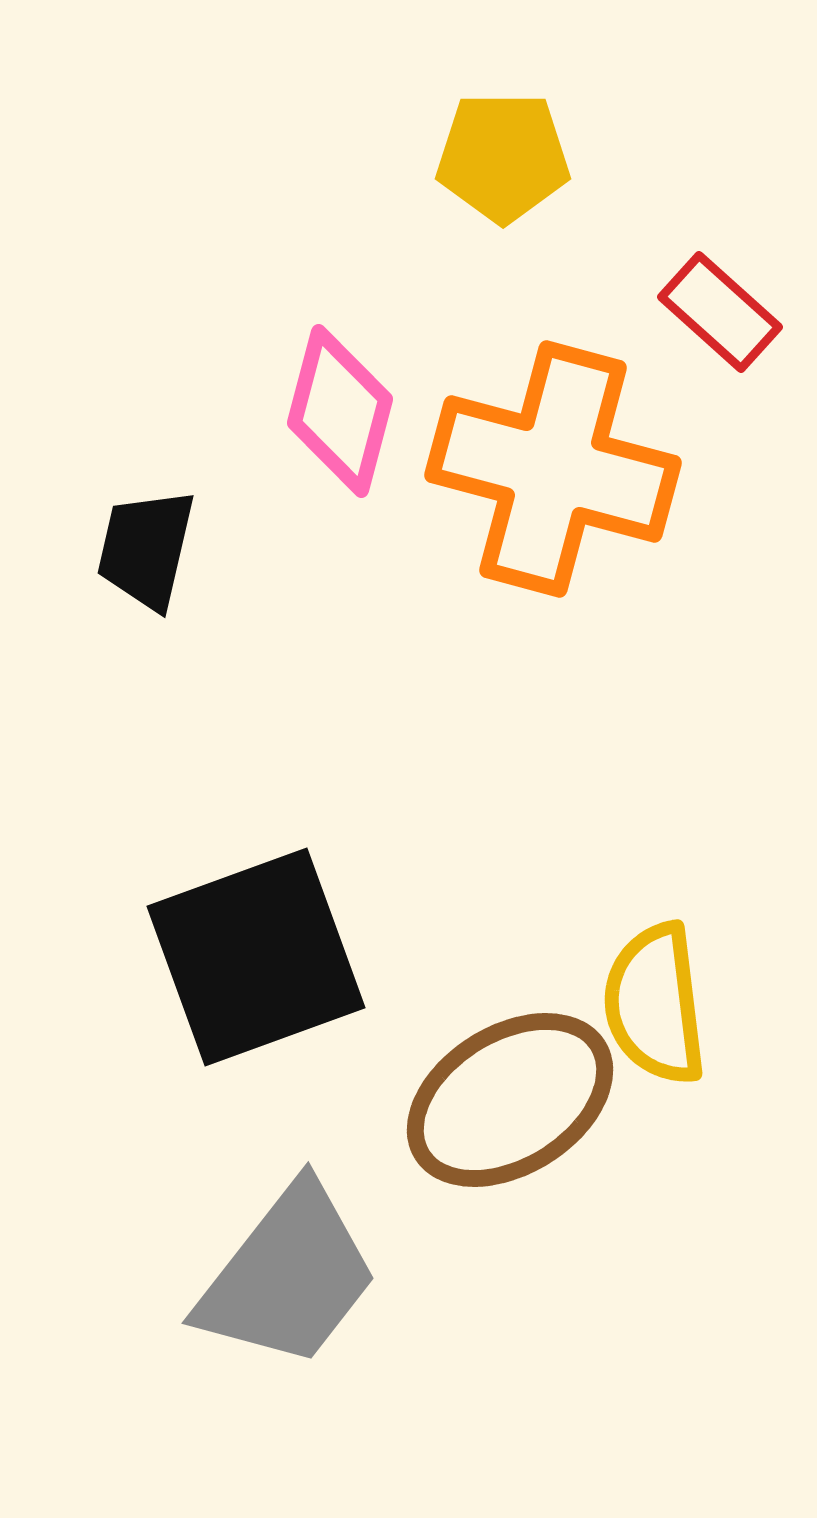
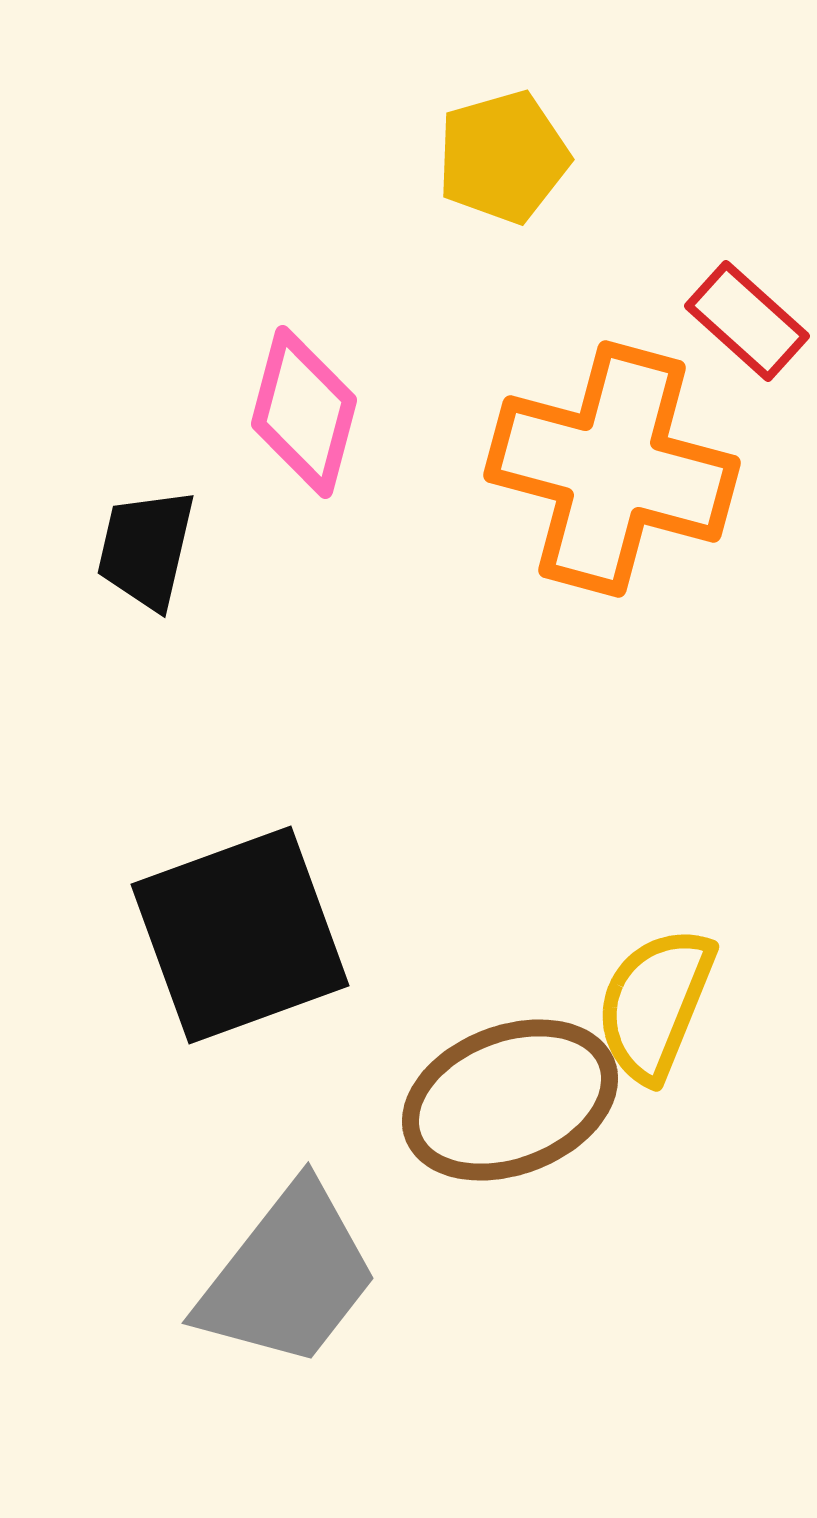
yellow pentagon: rotated 16 degrees counterclockwise
red rectangle: moved 27 px right, 9 px down
pink diamond: moved 36 px left, 1 px down
orange cross: moved 59 px right
black square: moved 16 px left, 22 px up
yellow semicircle: rotated 29 degrees clockwise
brown ellipse: rotated 11 degrees clockwise
